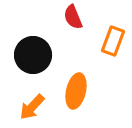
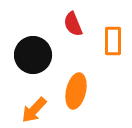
red semicircle: moved 7 px down
orange rectangle: rotated 20 degrees counterclockwise
orange arrow: moved 2 px right, 3 px down
